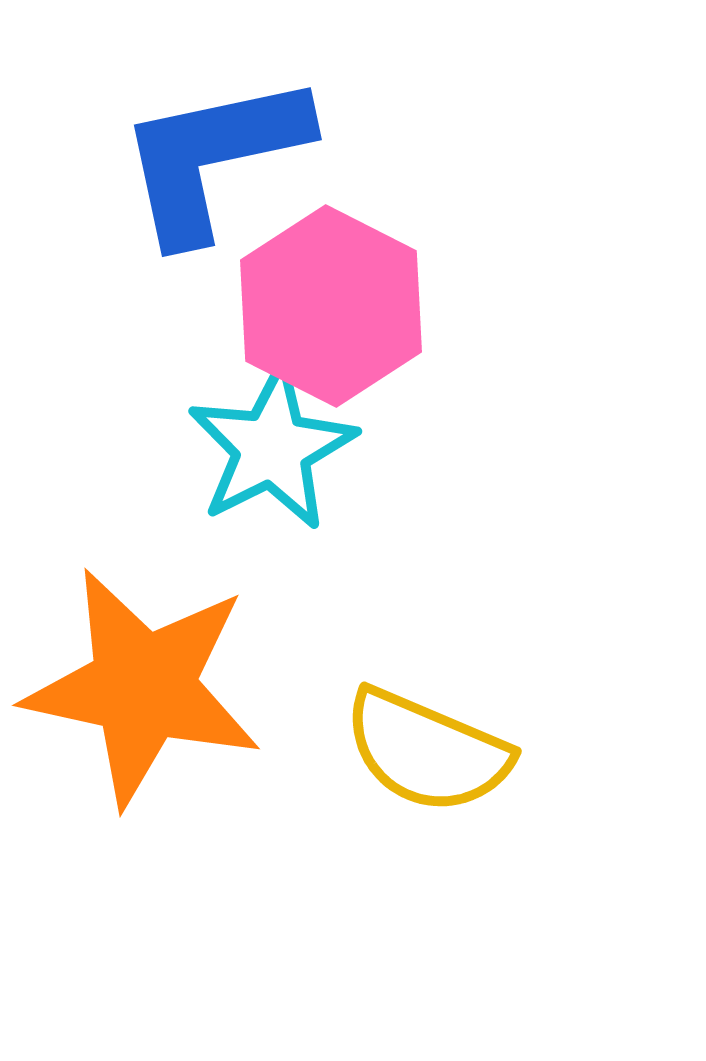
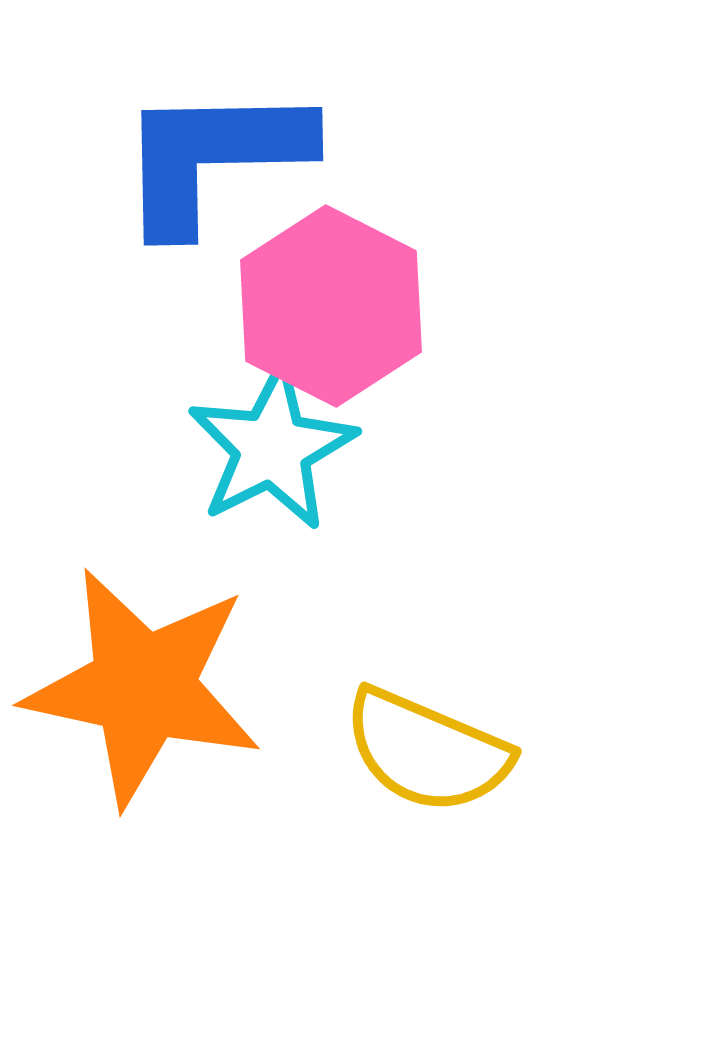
blue L-shape: rotated 11 degrees clockwise
